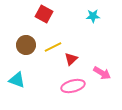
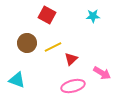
red square: moved 3 px right, 1 px down
brown circle: moved 1 px right, 2 px up
